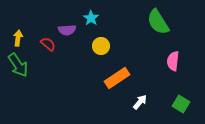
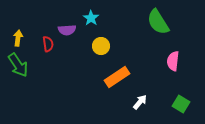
red semicircle: rotated 42 degrees clockwise
orange rectangle: moved 1 px up
